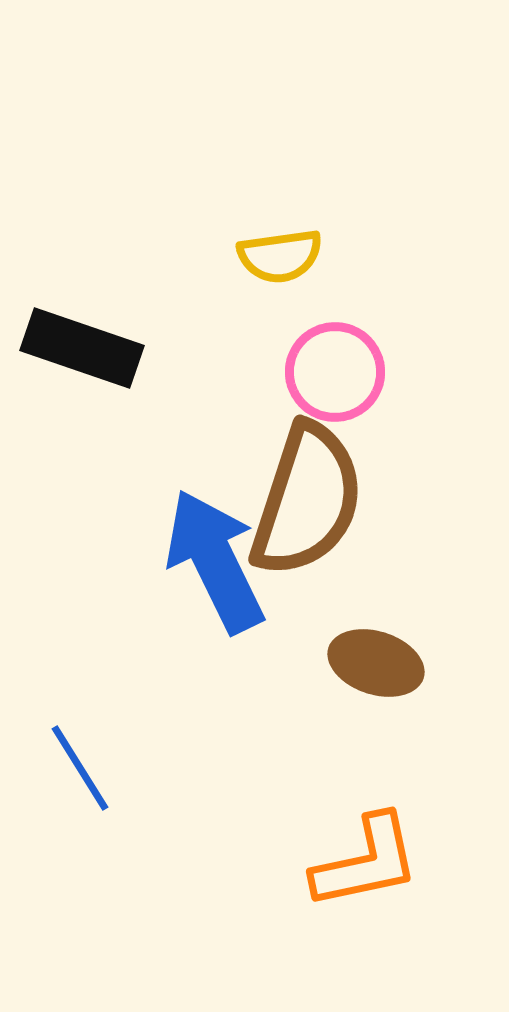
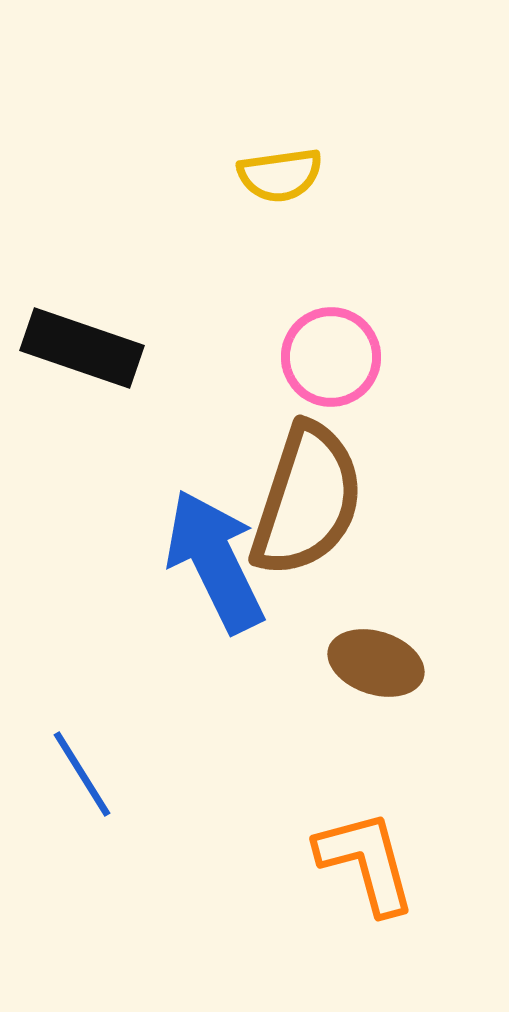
yellow semicircle: moved 81 px up
pink circle: moved 4 px left, 15 px up
blue line: moved 2 px right, 6 px down
orange L-shape: rotated 93 degrees counterclockwise
